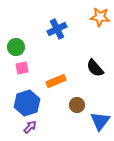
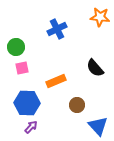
blue hexagon: rotated 20 degrees clockwise
blue triangle: moved 2 px left, 5 px down; rotated 20 degrees counterclockwise
purple arrow: moved 1 px right
